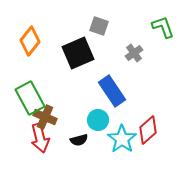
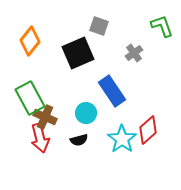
green L-shape: moved 1 px left, 1 px up
cyan circle: moved 12 px left, 7 px up
